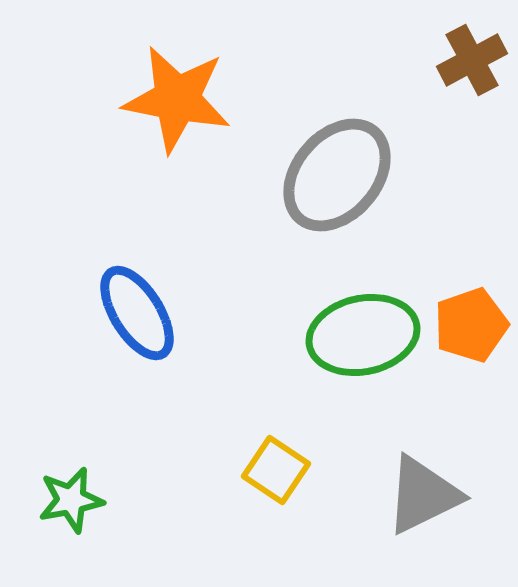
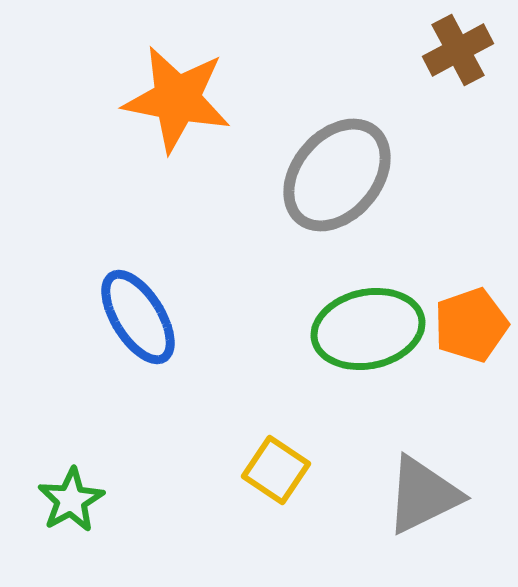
brown cross: moved 14 px left, 10 px up
blue ellipse: moved 1 px right, 4 px down
green ellipse: moved 5 px right, 6 px up
green star: rotated 18 degrees counterclockwise
